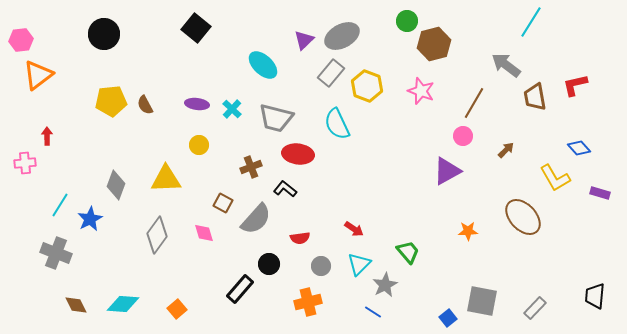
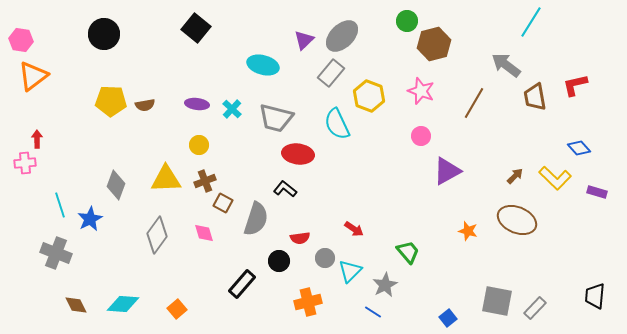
gray ellipse at (342, 36): rotated 16 degrees counterclockwise
pink hexagon at (21, 40): rotated 15 degrees clockwise
cyan ellipse at (263, 65): rotated 28 degrees counterclockwise
orange triangle at (38, 75): moved 5 px left, 1 px down
yellow hexagon at (367, 86): moved 2 px right, 10 px down
yellow pentagon at (111, 101): rotated 8 degrees clockwise
brown semicircle at (145, 105): rotated 72 degrees counterclockwise
red arrow at (47, 136): moved 10 px left, 3 px down
pink circle at (463, 136): moved 42 px left
brown arrow at (506, 150): moved 9 px right, 26 px down
brown cross at (251, 167): moved 46 px left, 14 px down
yellow L-shape at (555, 178): rotated 16 degrees counterclockwise
purple rectangle at (600, 193): moved 3 px left, 1 px up
cyan line at (60, 205): rotated 50 degrees counterclockwise
brown ellipse at (523, 217): moved 6 px left, 3 px down; rotated 24 degrees counterclockwise
gray semicircle at (256, 219): rotated 24 degrees counterclockwise
orange star at (468, 231): rotated 18 degrees clockwise
black circle at (269, 264): moved 10 px right, 3 px up
cyan triangle at (359, 264): moved 9 px left, 7 px down
gray circle at (321, 266): moved 4 px right, 8 px up
black rectangle at (240, 289): moved 2 px right, 5 px up
gray square at (482, 301): moved 15 px right
